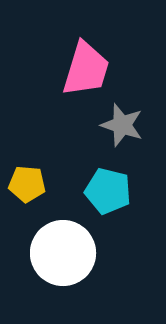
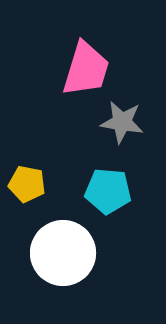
gray star: moved 3 px up; rotated 9 degrees counterclockwise
yellow pentagon: rotated 6 degrees clockwise
cyan pentagon: rotated 9 degrees counterclockwise
